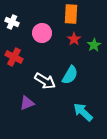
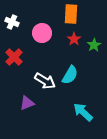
red cross: rotated 18 degrees clockwise
